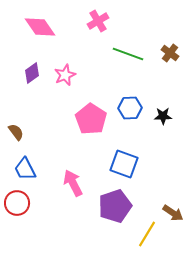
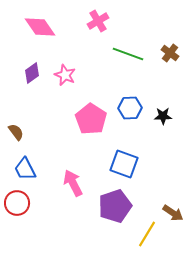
pink star: rotated 25 degrees counterclockwise
